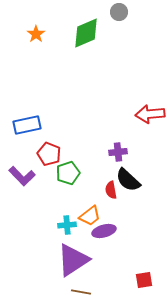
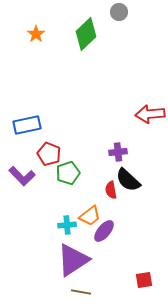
green diamond: moved 1 px down; rotated 20 degrees counterclockwise
purple ellipse: rotated 35 degrees counterclockwise
